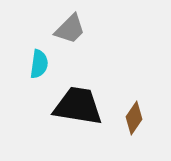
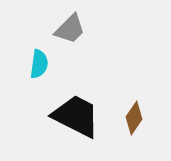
black trapezoid: moved 2 px left, 10 px down; rotated 18 degrees clockwise
